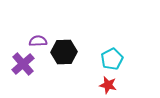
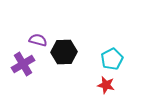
purple semicircle: moved 1 px up; rotated 18 degrees clockwise
purple cross: rotated 10 degrees clockwise
red star: moved 2 px left
